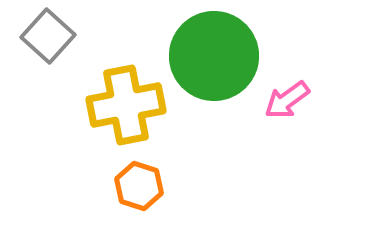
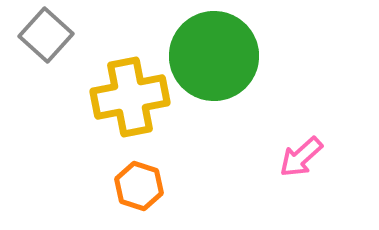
gray square: moved 2 px left, 1 px up
pink arrow: moved 14 px right, 57 px down; rotated 6 degrees counterclockwise
yellow cross: moved 4 px right, 8 px up
